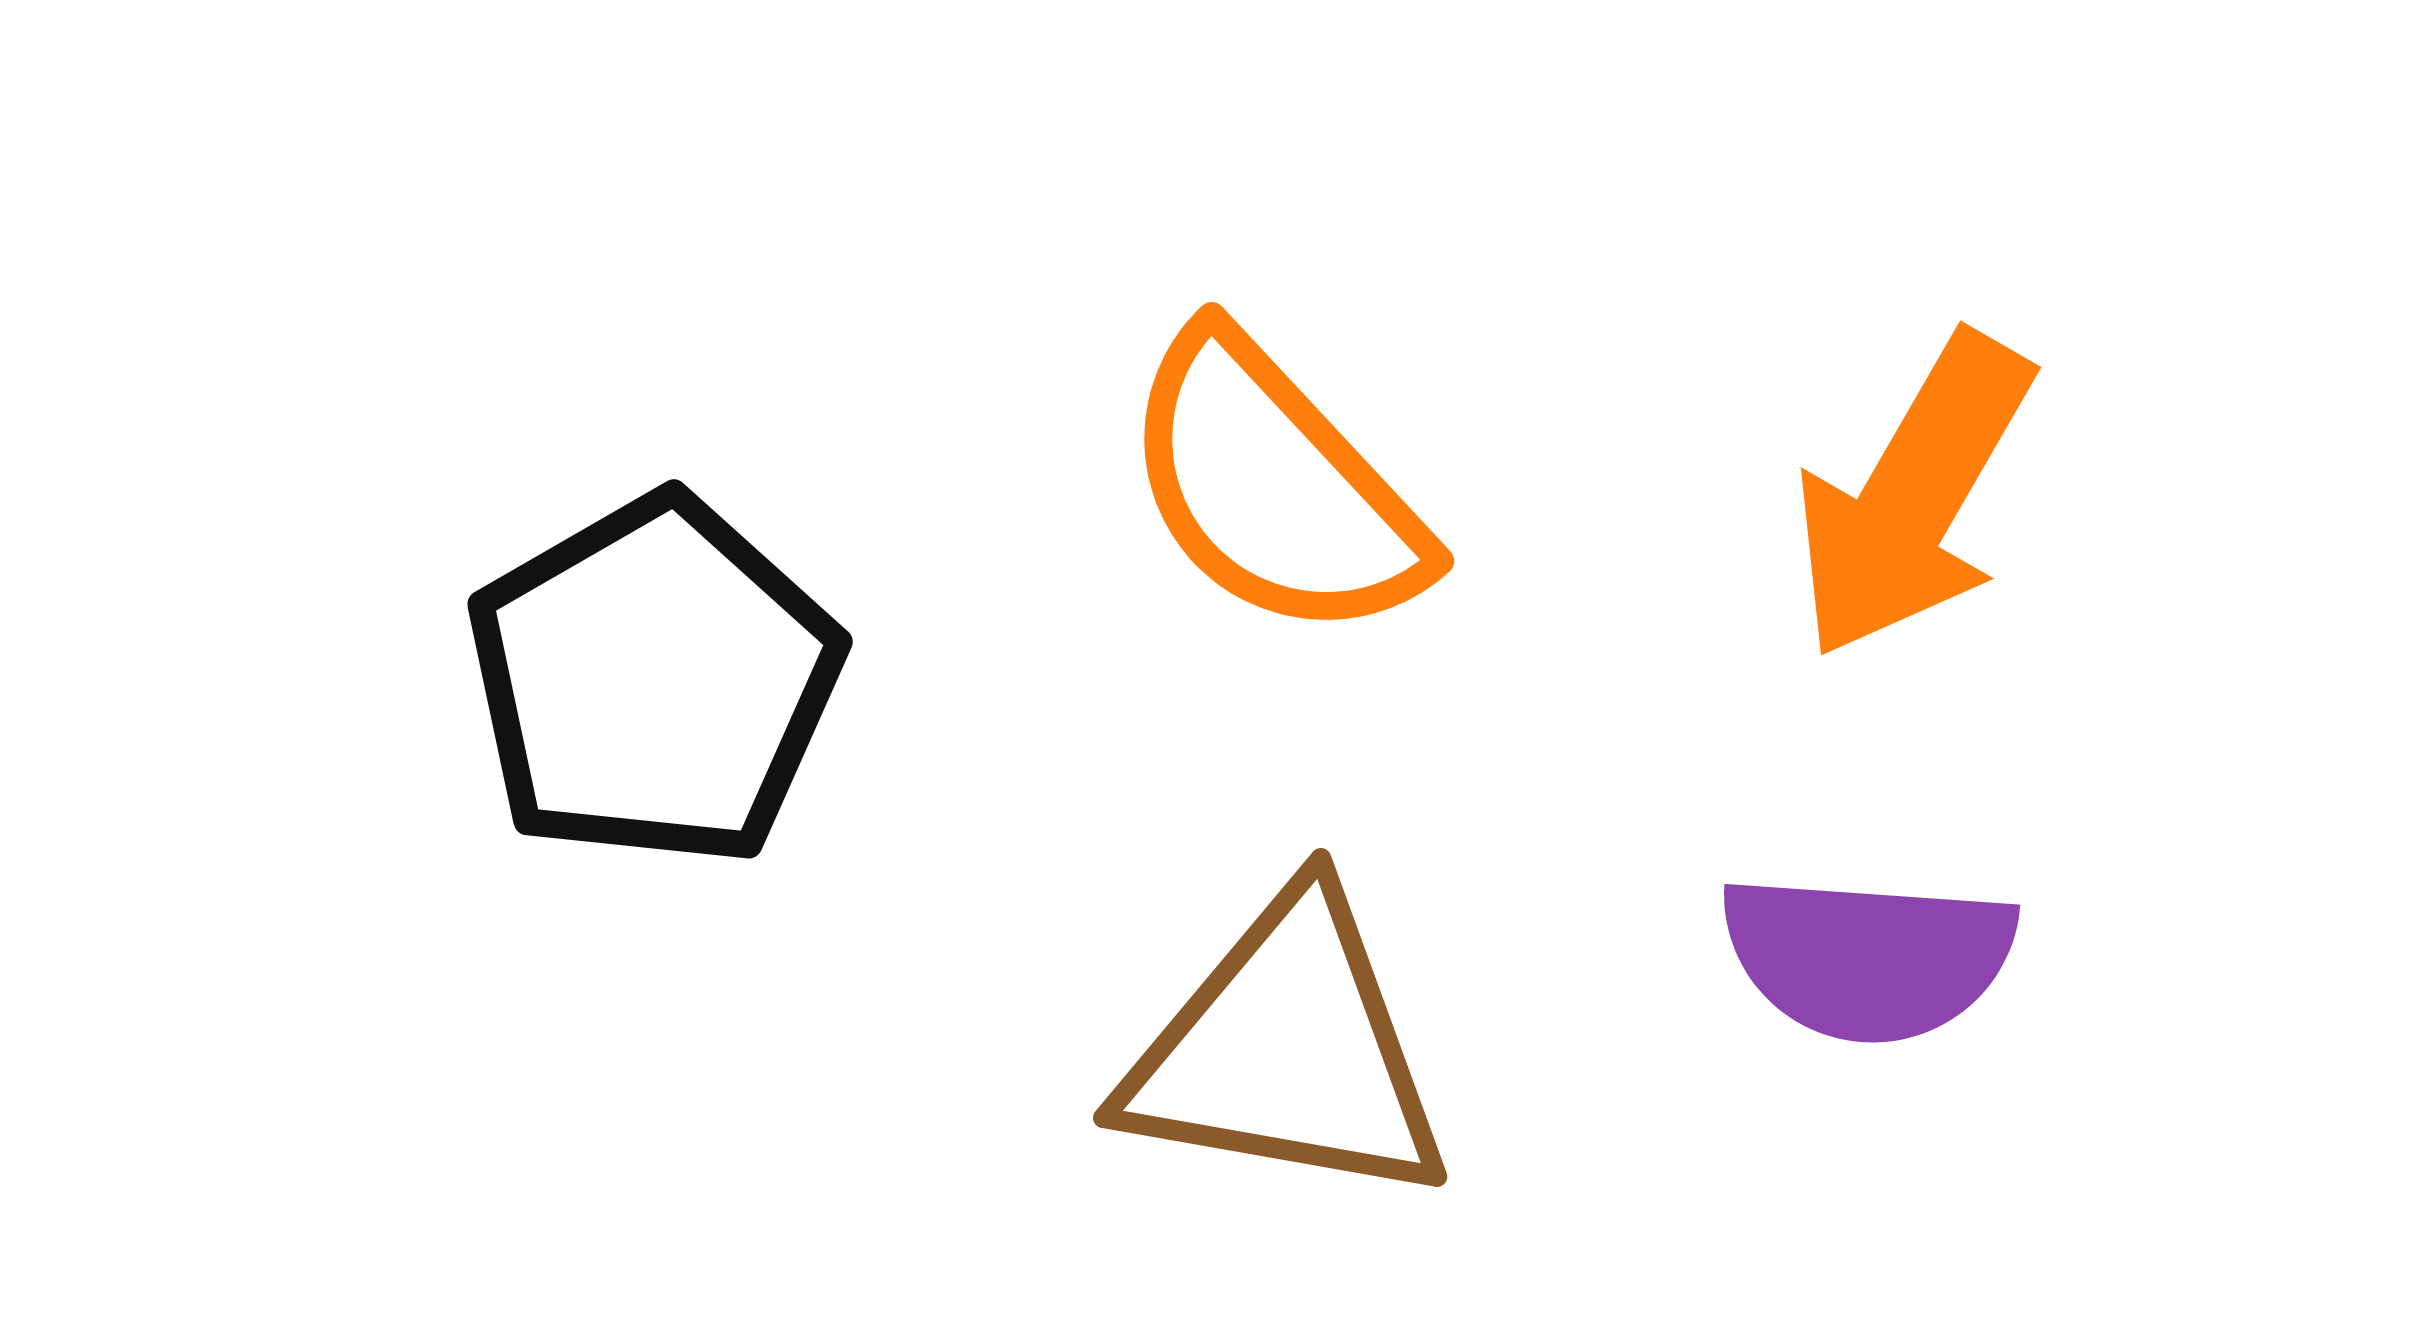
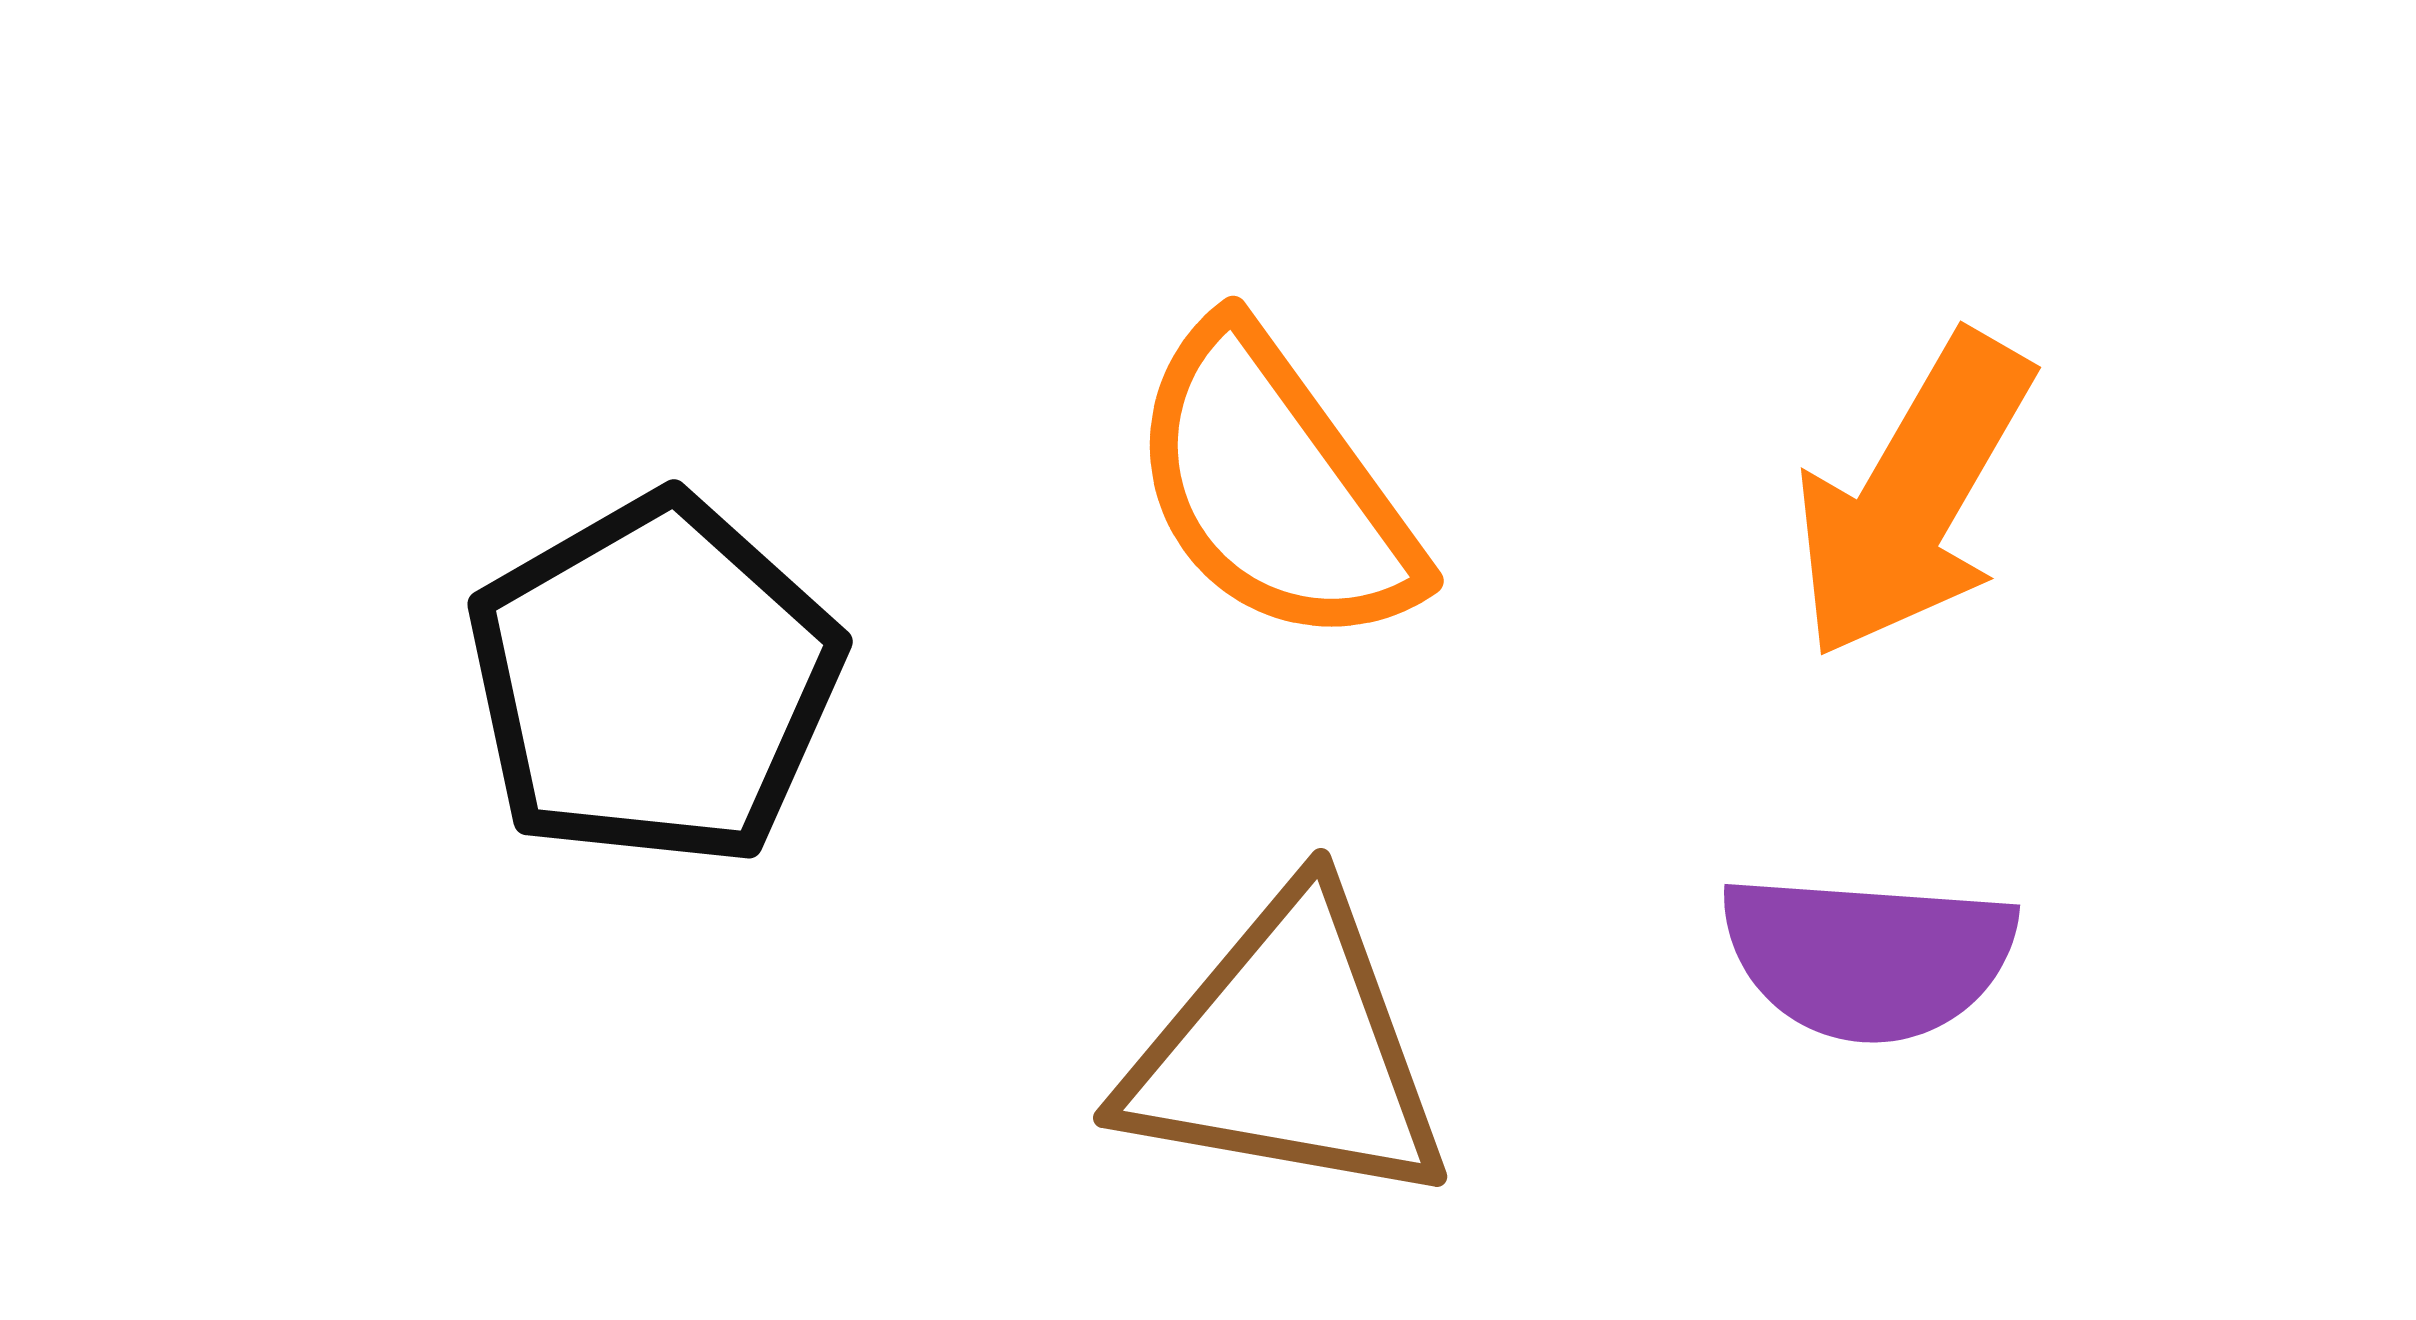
orange semicircle: rotated 7 degrees clockwise
